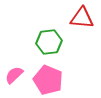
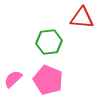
pink semicircle: moved 1 px left, 4 px down
